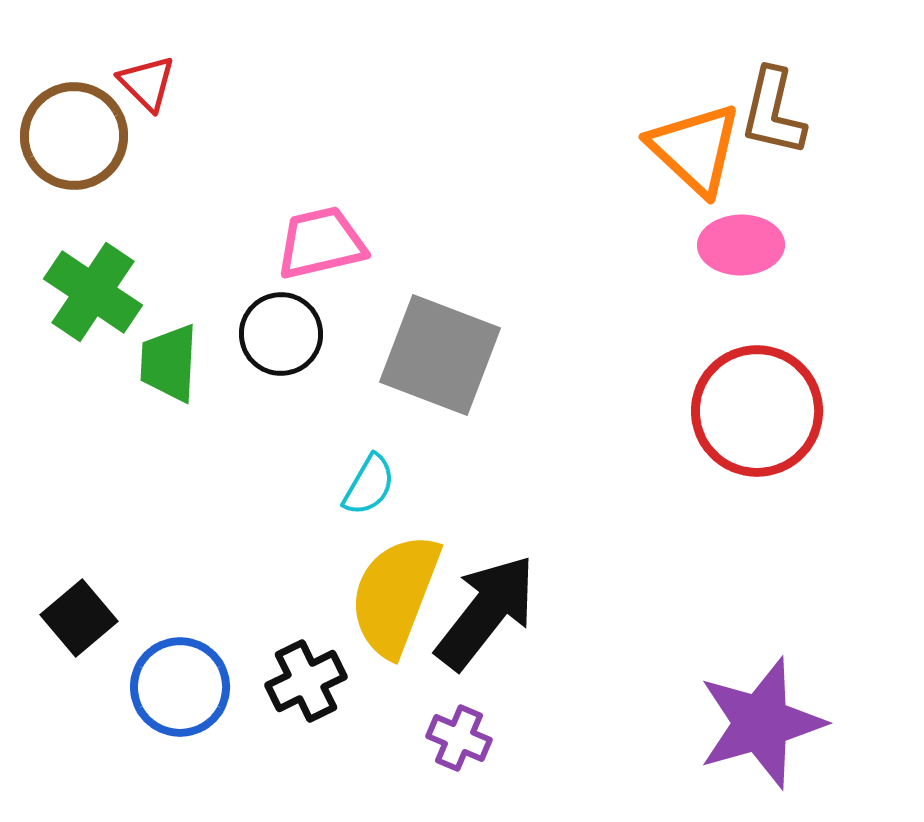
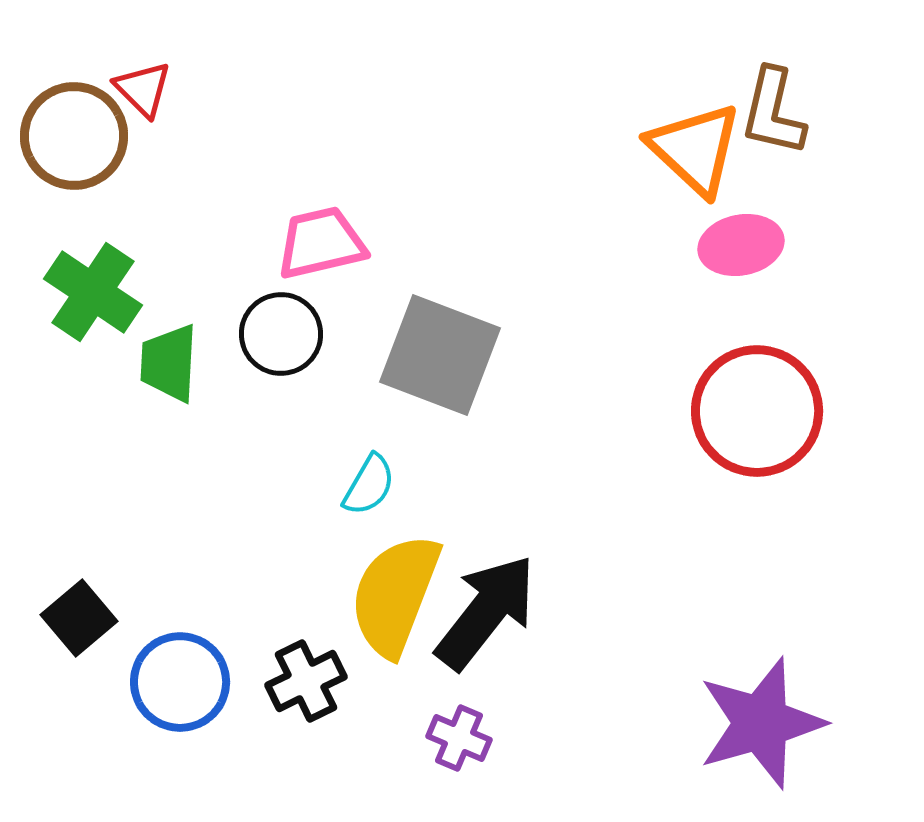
red triangle: moved 4 px left, 6 px down
pink ellipse: rotated 10 degrees counterclockwise
blue circle: moved 5 px up
